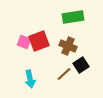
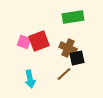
brown cross: moved 2 px down
black square: moved 4 px left, 7 px up; rotated 21 degrees clockwise
